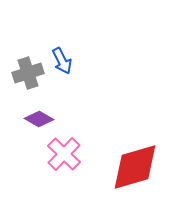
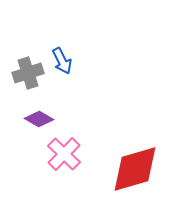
red diamond: moved 2 px down
